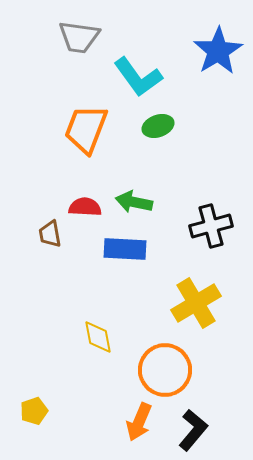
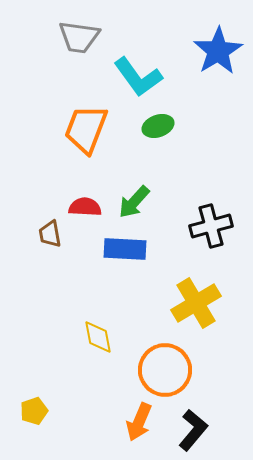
green arrow: rotated 60 degrees counterclockwise
